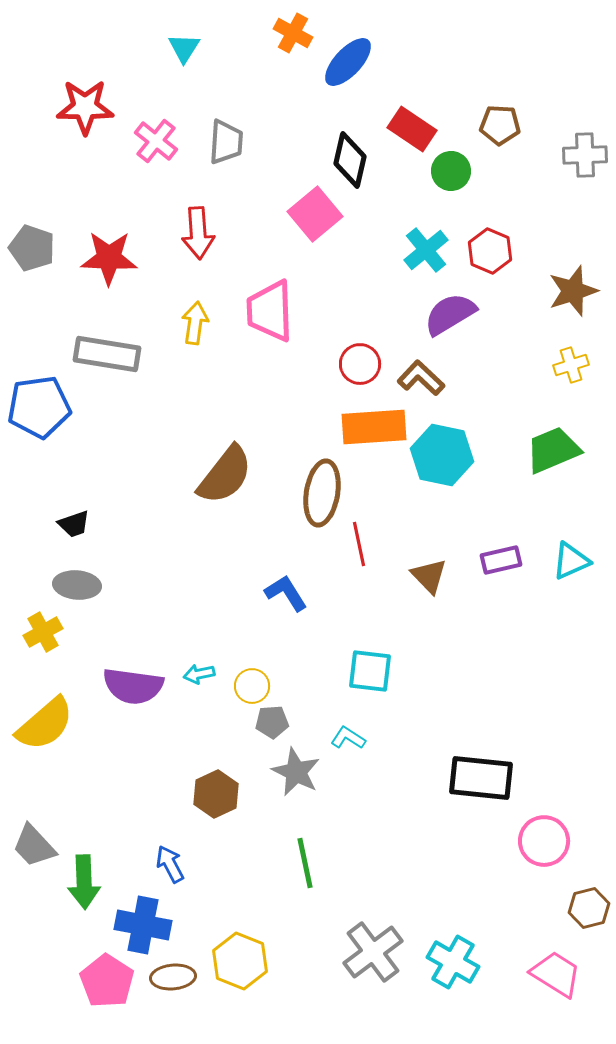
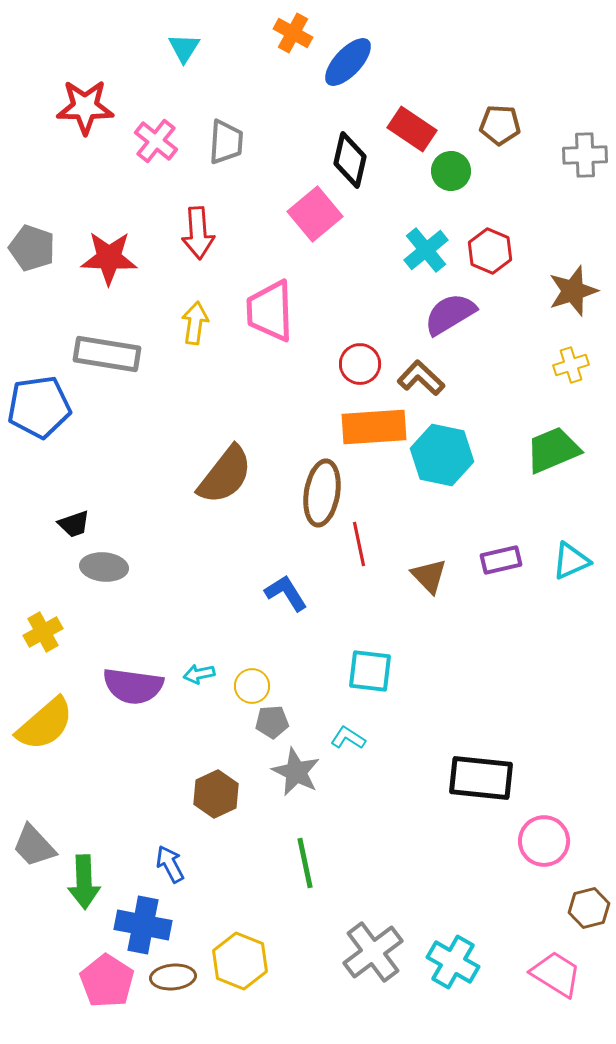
gray ellipse at (77, 585): moved 27 px right, 18 px up
